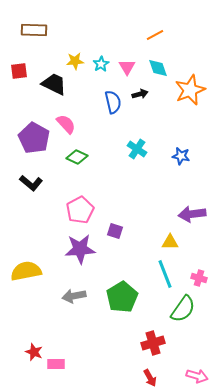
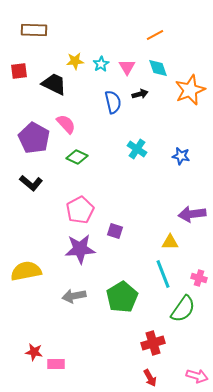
cyan line: moved 2 px left
red star: rotated 12 degrees counterclockwise
